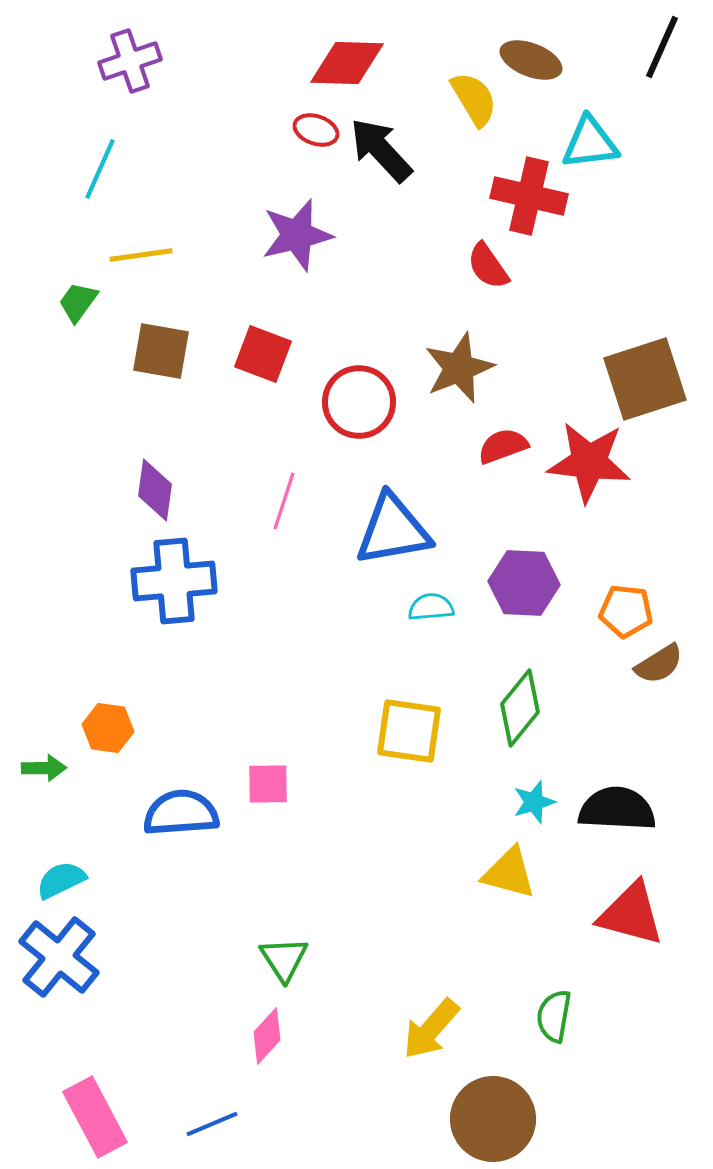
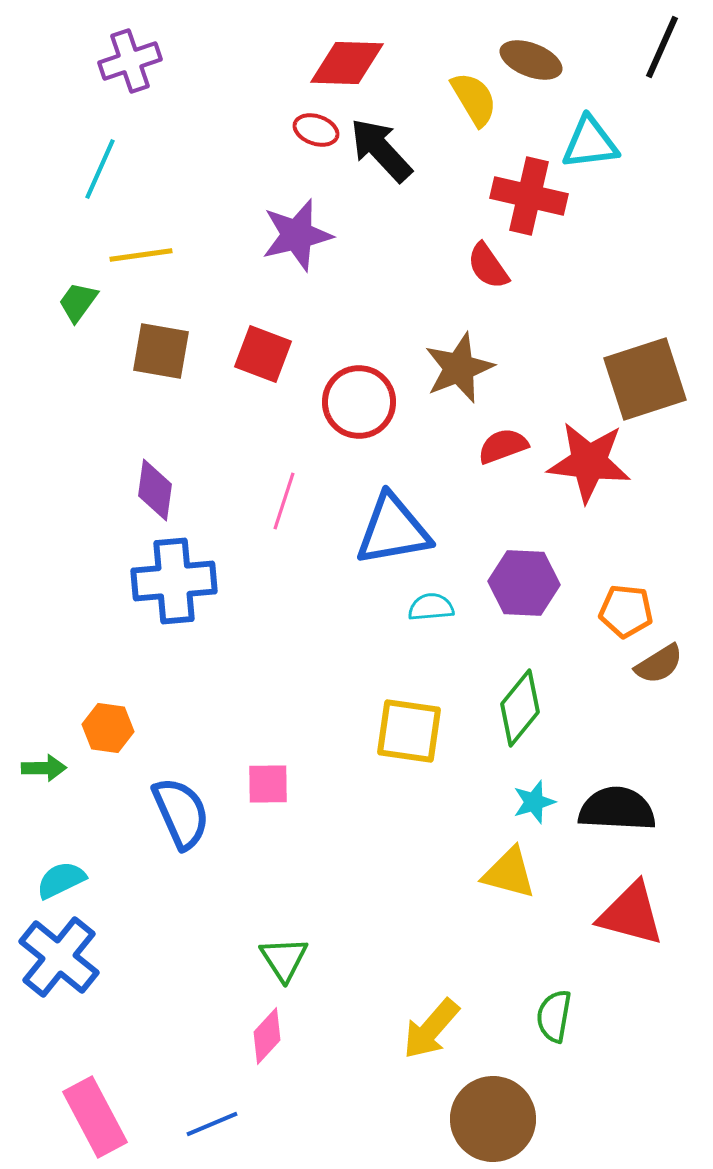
blue semicircle at (181, 813): rotated 70 degrees clockwise
